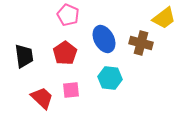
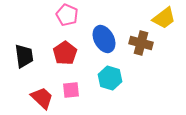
pink pentagon: moved 1 px left
cyan hexagon: rotated 10 degrees clockwise
